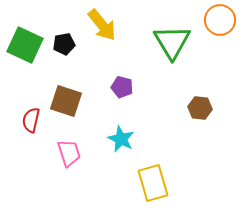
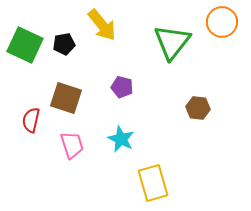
orange circle: moved 2 px right, 2 px down
green triangle: rotated 9 degrees clockwise
brown square: moved 3 px up
brown hexagon: moved 2 px left
pink trapezoid: moved 3 px right, 8 px up
